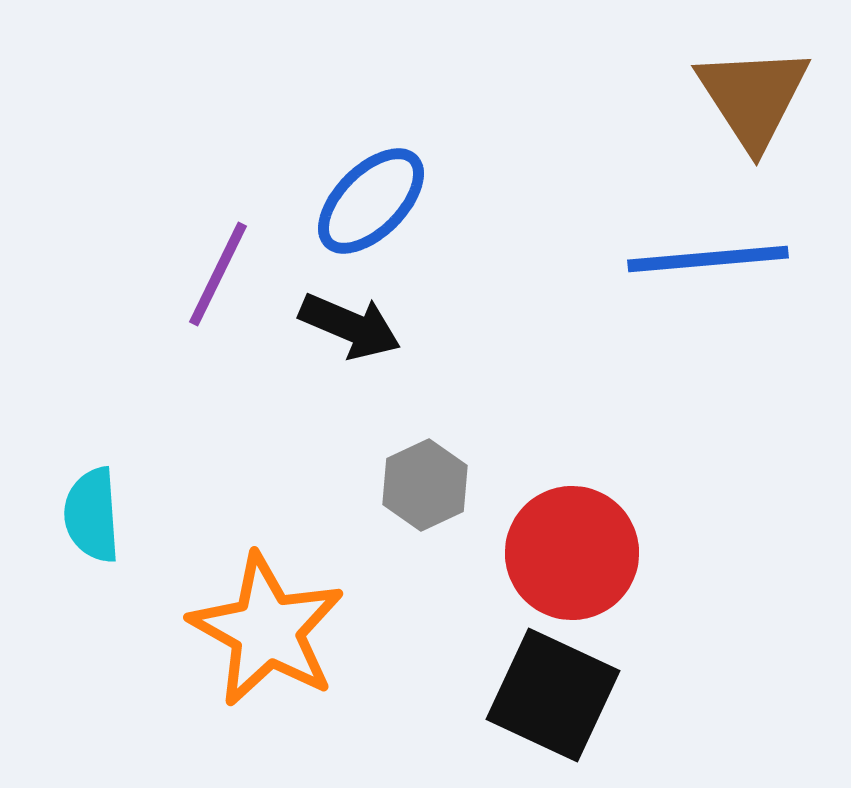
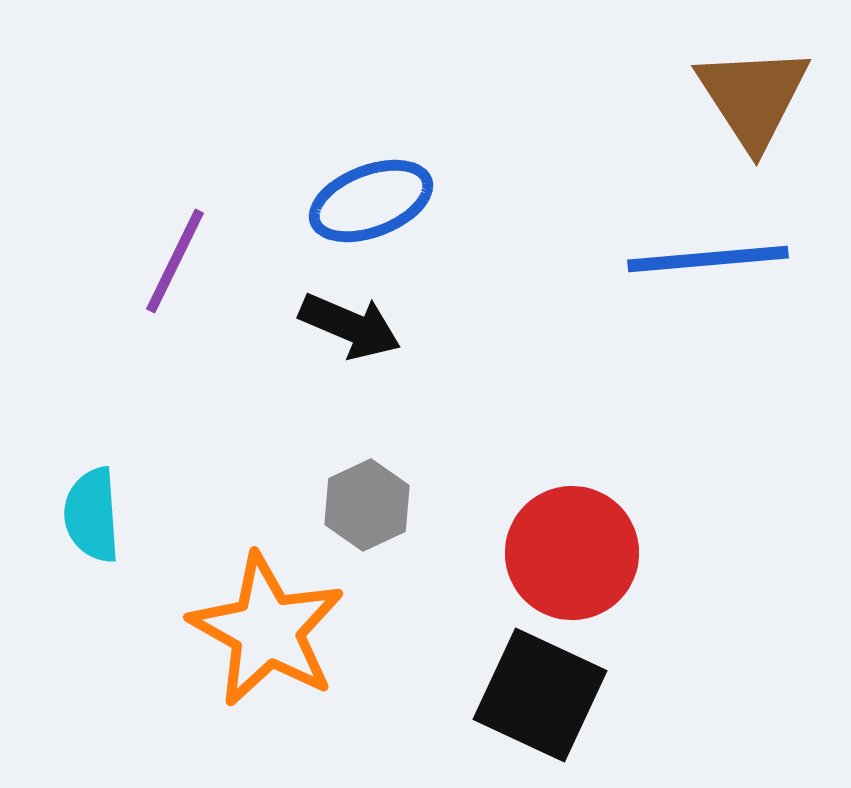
blue ellipse: rotated 24 degrees clockwise
purple line: moved 43 px left, 13 px up
gray hexagon: moved 58 px left, 20 px down
black square: moved 13 px left
